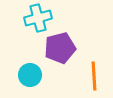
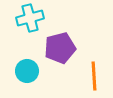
cyan cross: moved 8 px left
cyan circle: moved 3 px left, 4 px up
